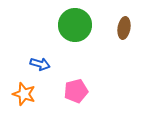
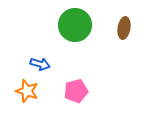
orange star: moved 3 px right, 3 px up
